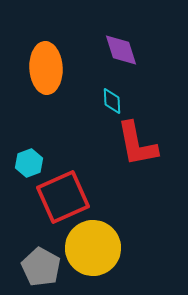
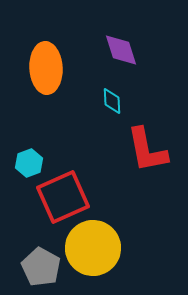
red L-shape: moved 10 px right, 6 px down
